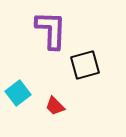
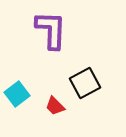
black square: moved 18 px down; rotated 12 degrees counterclockwise
cyan square: moved 1 px left, 1 px down
